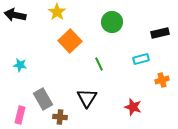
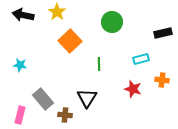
black arrow: moved 8 px right
black rectangle: moved 3 px right
green line: rotated 24 degrees clockwise
orange cross: rotated 24 degrees clockwise
gray rectangle: rotated 10 degrees counterclockwise
red star: moved 18 px up
brown cross: moved 5 px right, 2 px up
